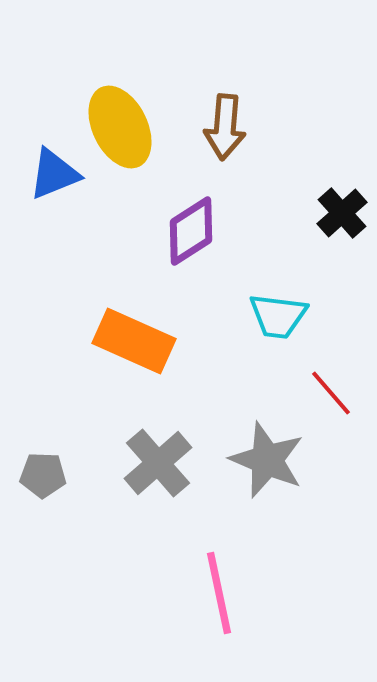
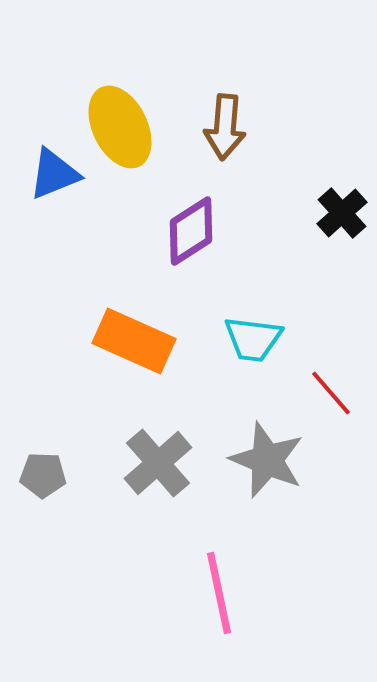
cyan trapezoid: moved 25 px left, 23 px down
